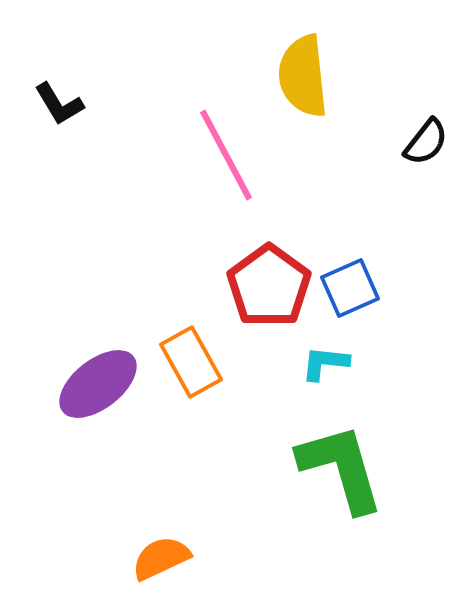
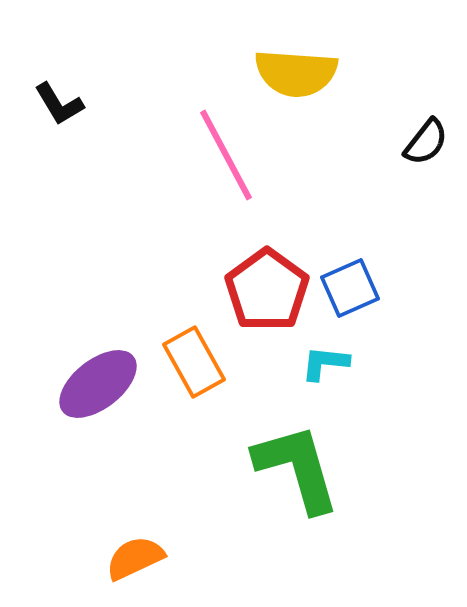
yellow semicircle: moved 7 px left, 3 px up; rotated 80 degrees counterclockwise
red pentagon: moved 2 px left, 4 px down
orange rectangle: moved 3 px right
green L-shape: moved 44 px left
orange semicircle: moved 26 px left
